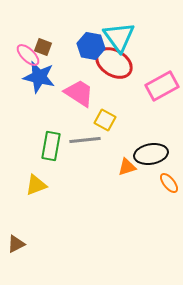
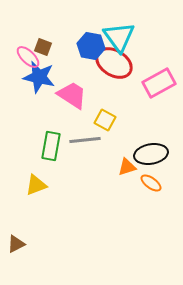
pink ellipse: moved 2 px down
pink rectangle: moved 3 px left, 3 px up
pink trapezoid: moved 7 px left, 2 px down
orange ellipse: moved 18 px left; rotated 15 degrees counterclockwise
